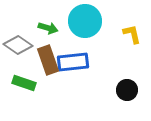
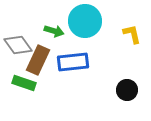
green arrow: moved 6 px right, 3 px down
gray diamond: rotated 20 degrees clockwise
brown rectangle: moved 10 px left; rotated 44 degrees clockwise
